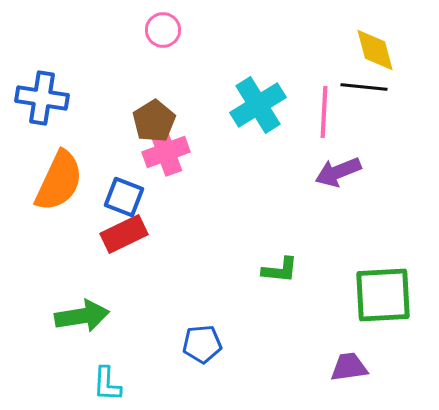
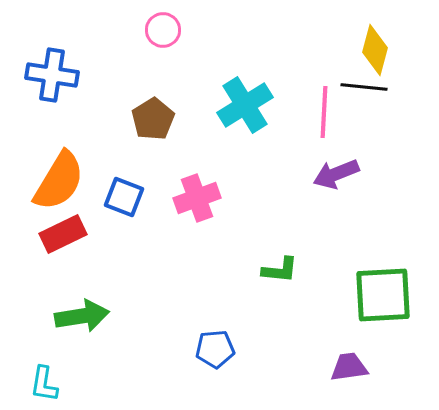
yellow diamond: rotated 30 degrees clockwise
blue cross: moved 10 px right, 23 px up
cyan cross: moved 13 px left
brown pentagon: moved 1 px left, 2 px up
pink cross: moved 31 px right, 46 px down
purple arrow: moved 2 px left, 2 px down
orange semicircle: rotated 6 degrees clockwise
red rectangle: moved 61 px left
blue pentagon: moved 13 px right, 5 px down
cyan L-shape: moved 63 px left; rotated 6 degrees clockwise
